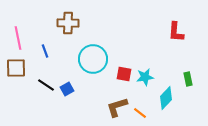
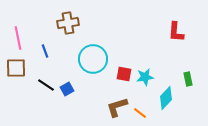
brown cross: rotated 10 degrees counterclockwise
